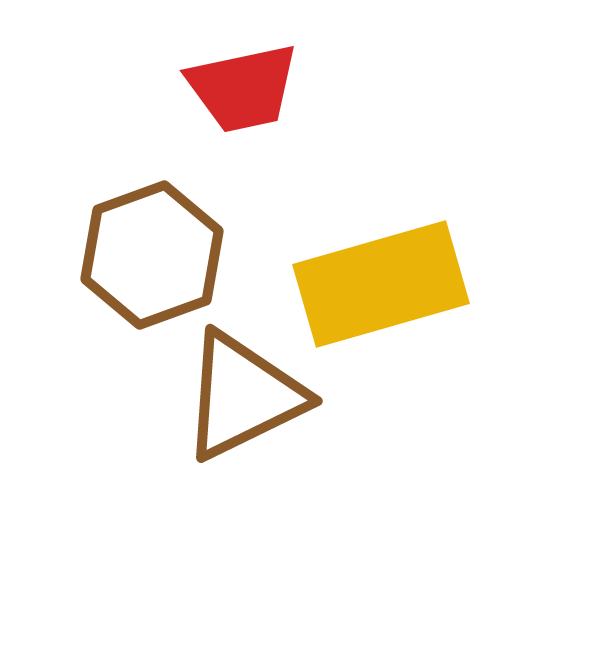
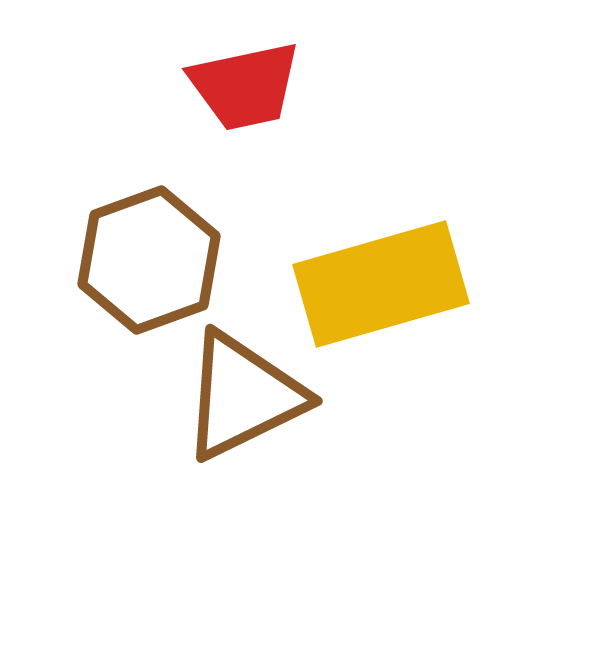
red trapezoid: moved 2 px right, 2 px up
brown hexagon: moved 3 px left, 5 px down
